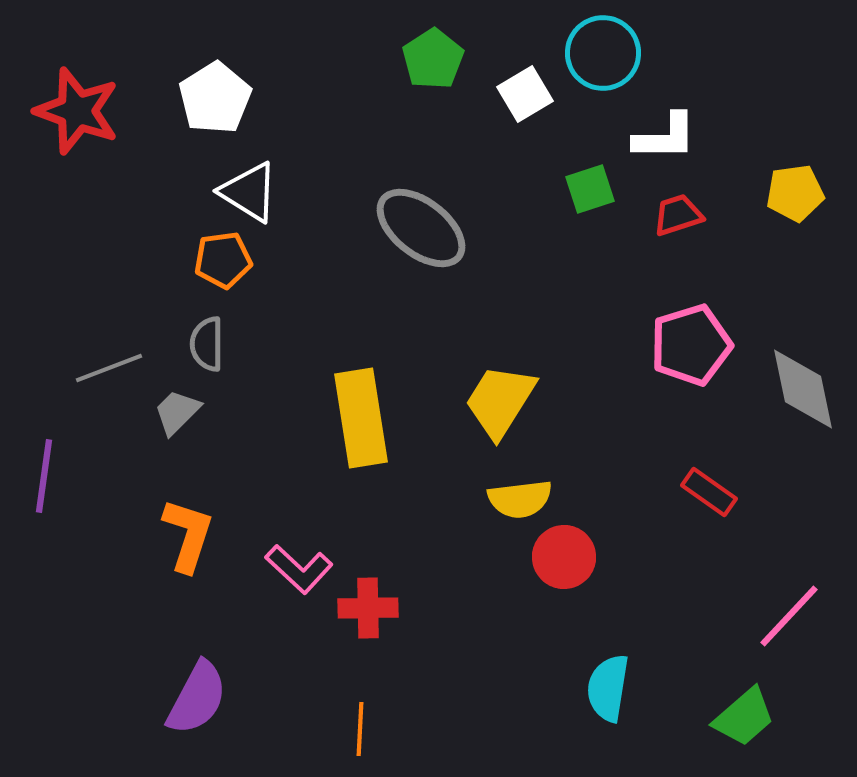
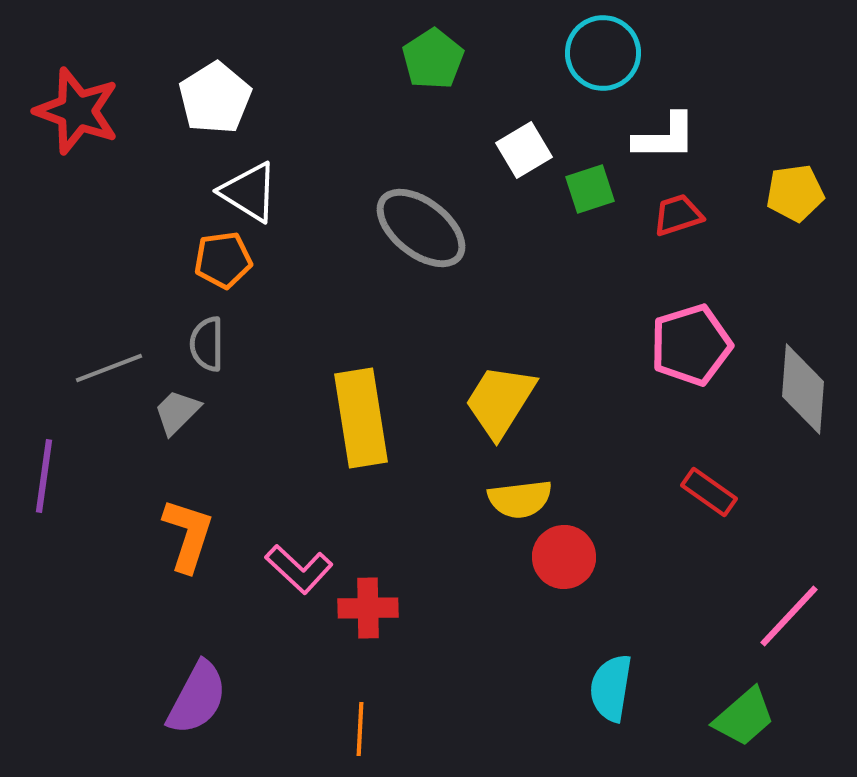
white square: moved 1 px left, 56 px down
gray diamond: rotated 16 degrees clockwise
cyan semicircle: moved 3 px right
